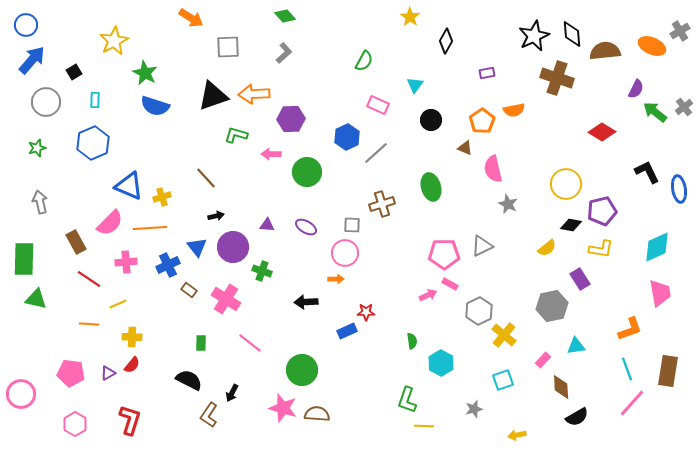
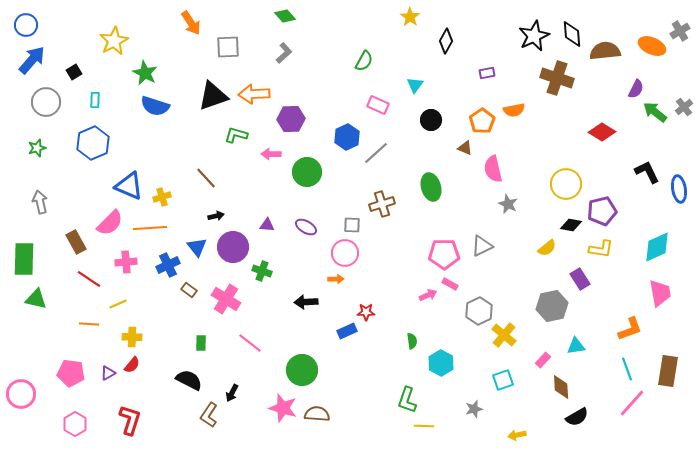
orange arrow at (191, 18): moved 5 px down; rotated 25 degrees clockwise
